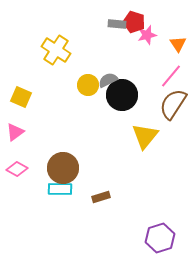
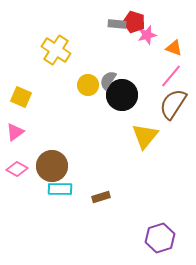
orange triangle: moved 4 px left, 4 px down; rotated 36 degrees counterclockwise
gray semicircle: rotated 30 degrees counterclockwise
brown circle: moved 11 px left, 2 px up
